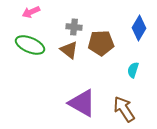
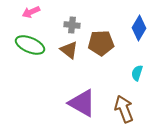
gray cross: moved 2 px left, 2 px up
cyan semicircle: moved 4 px right, 3 px down
brown arrow: rotated 12 degrees clockwise
